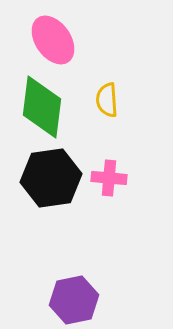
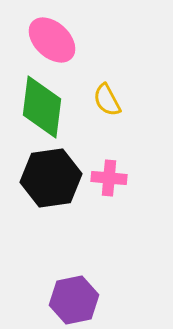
pink ellipse: moved 1 px left; rotated 12 degrees counterclockwise
yellow semicircle: rotated 24 degrees counterclockwise
